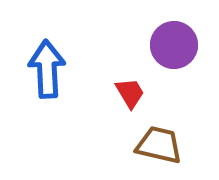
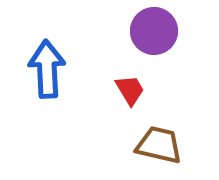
purple circle: moved 20 px left, 14 px up
red trapezoid: moved 3 px up
